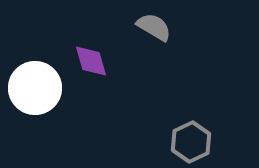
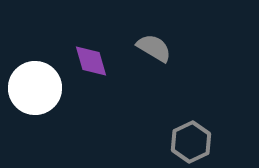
gray semicircle: moved 21 px down
